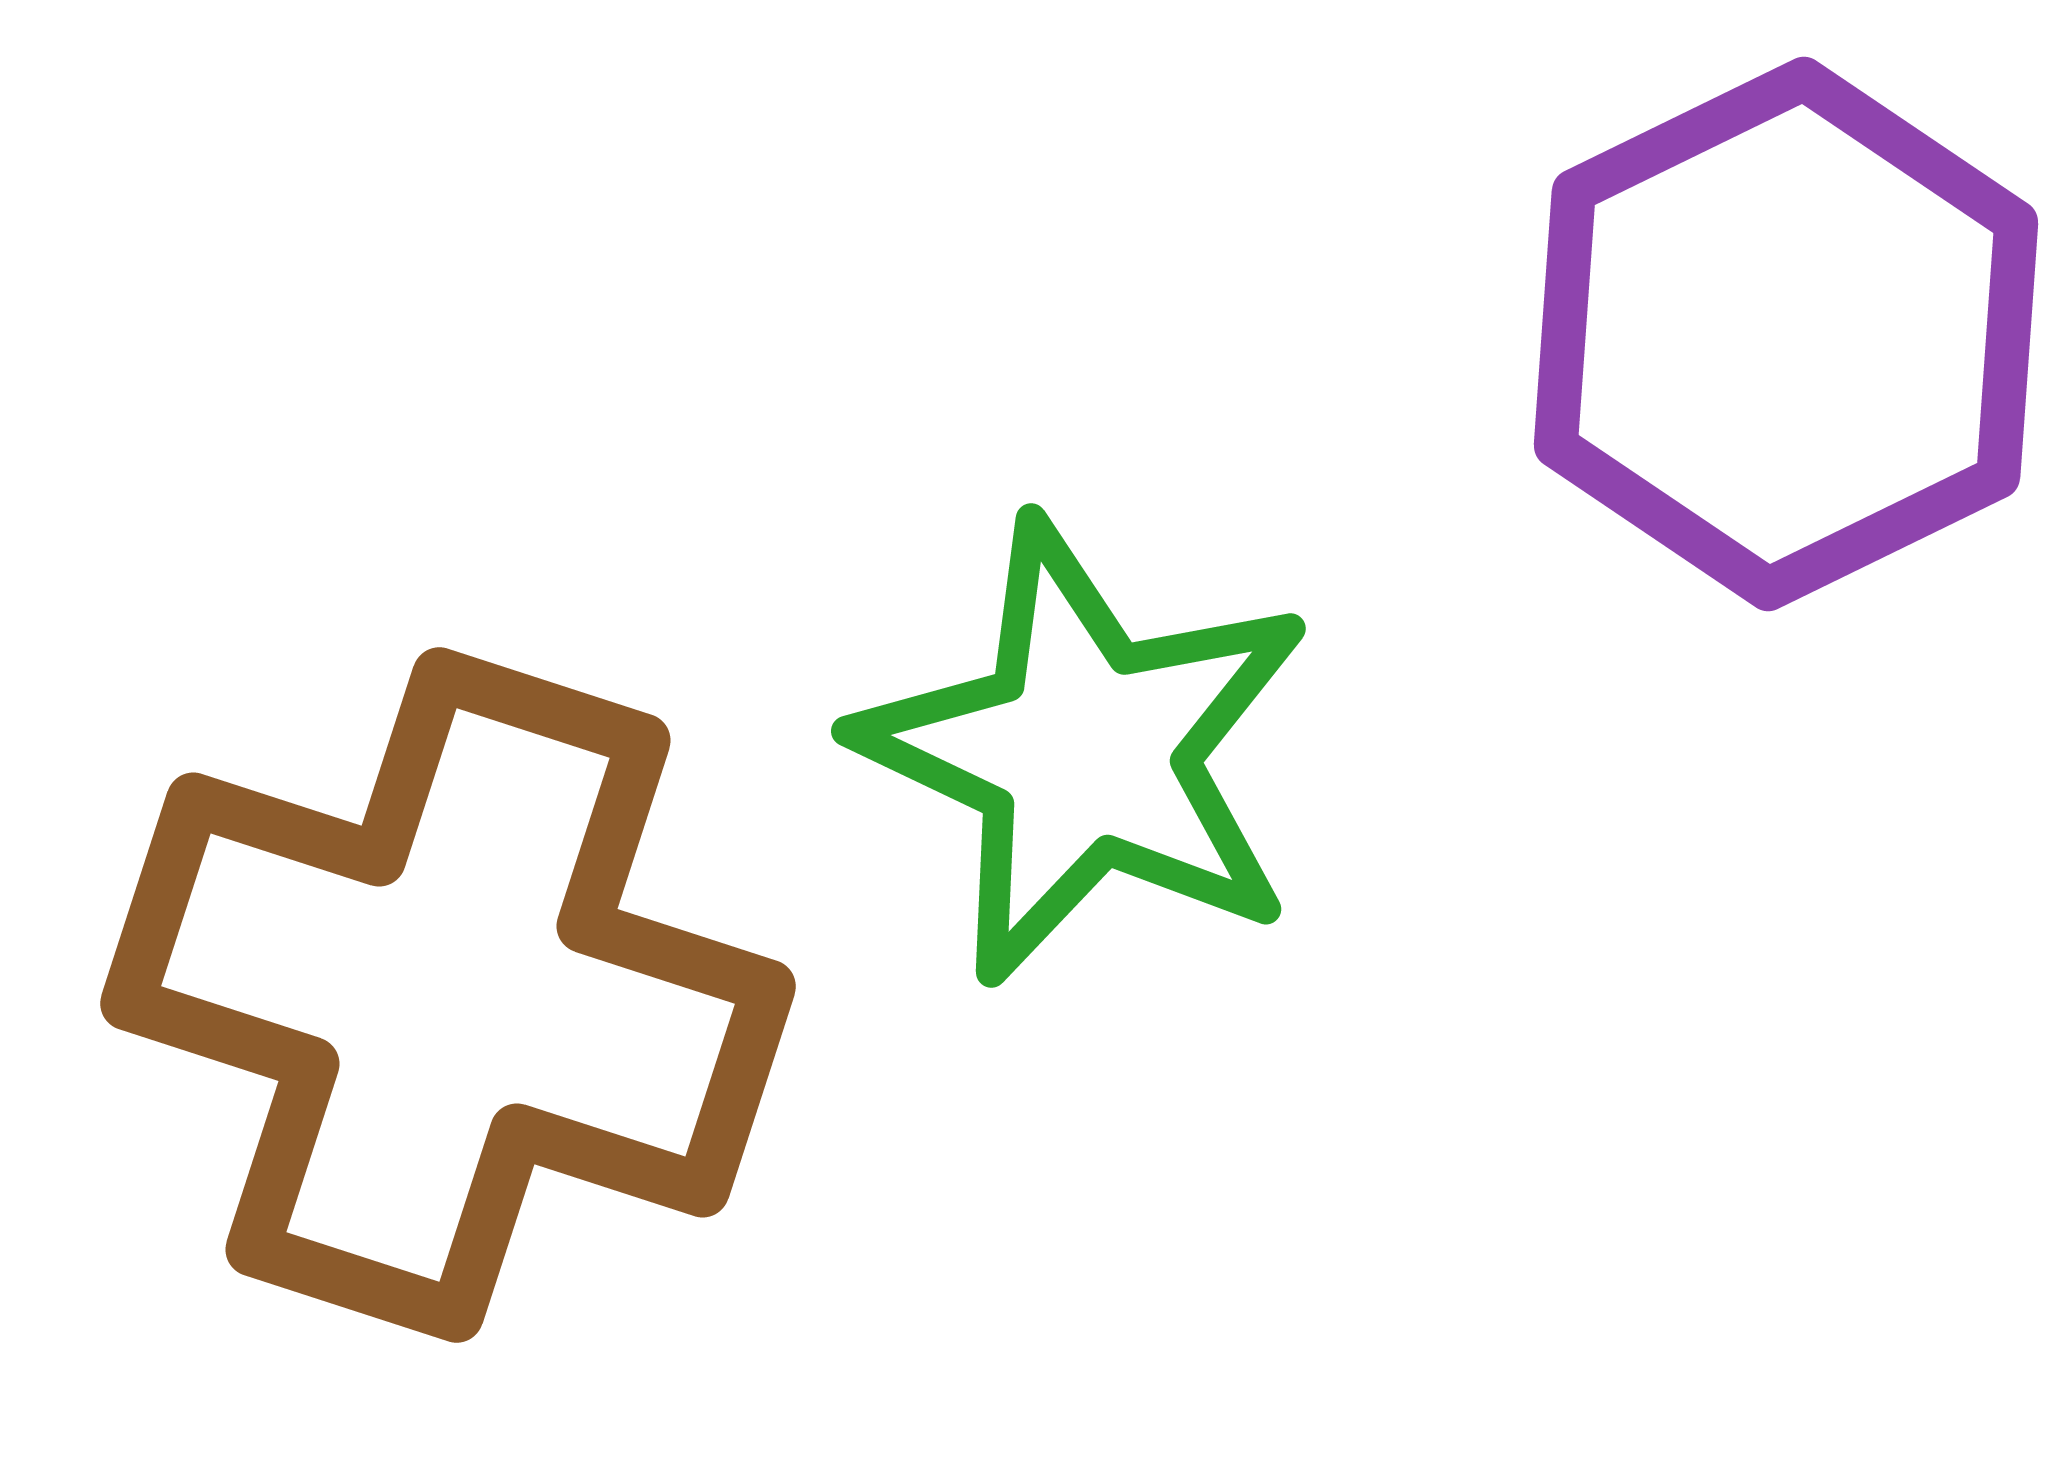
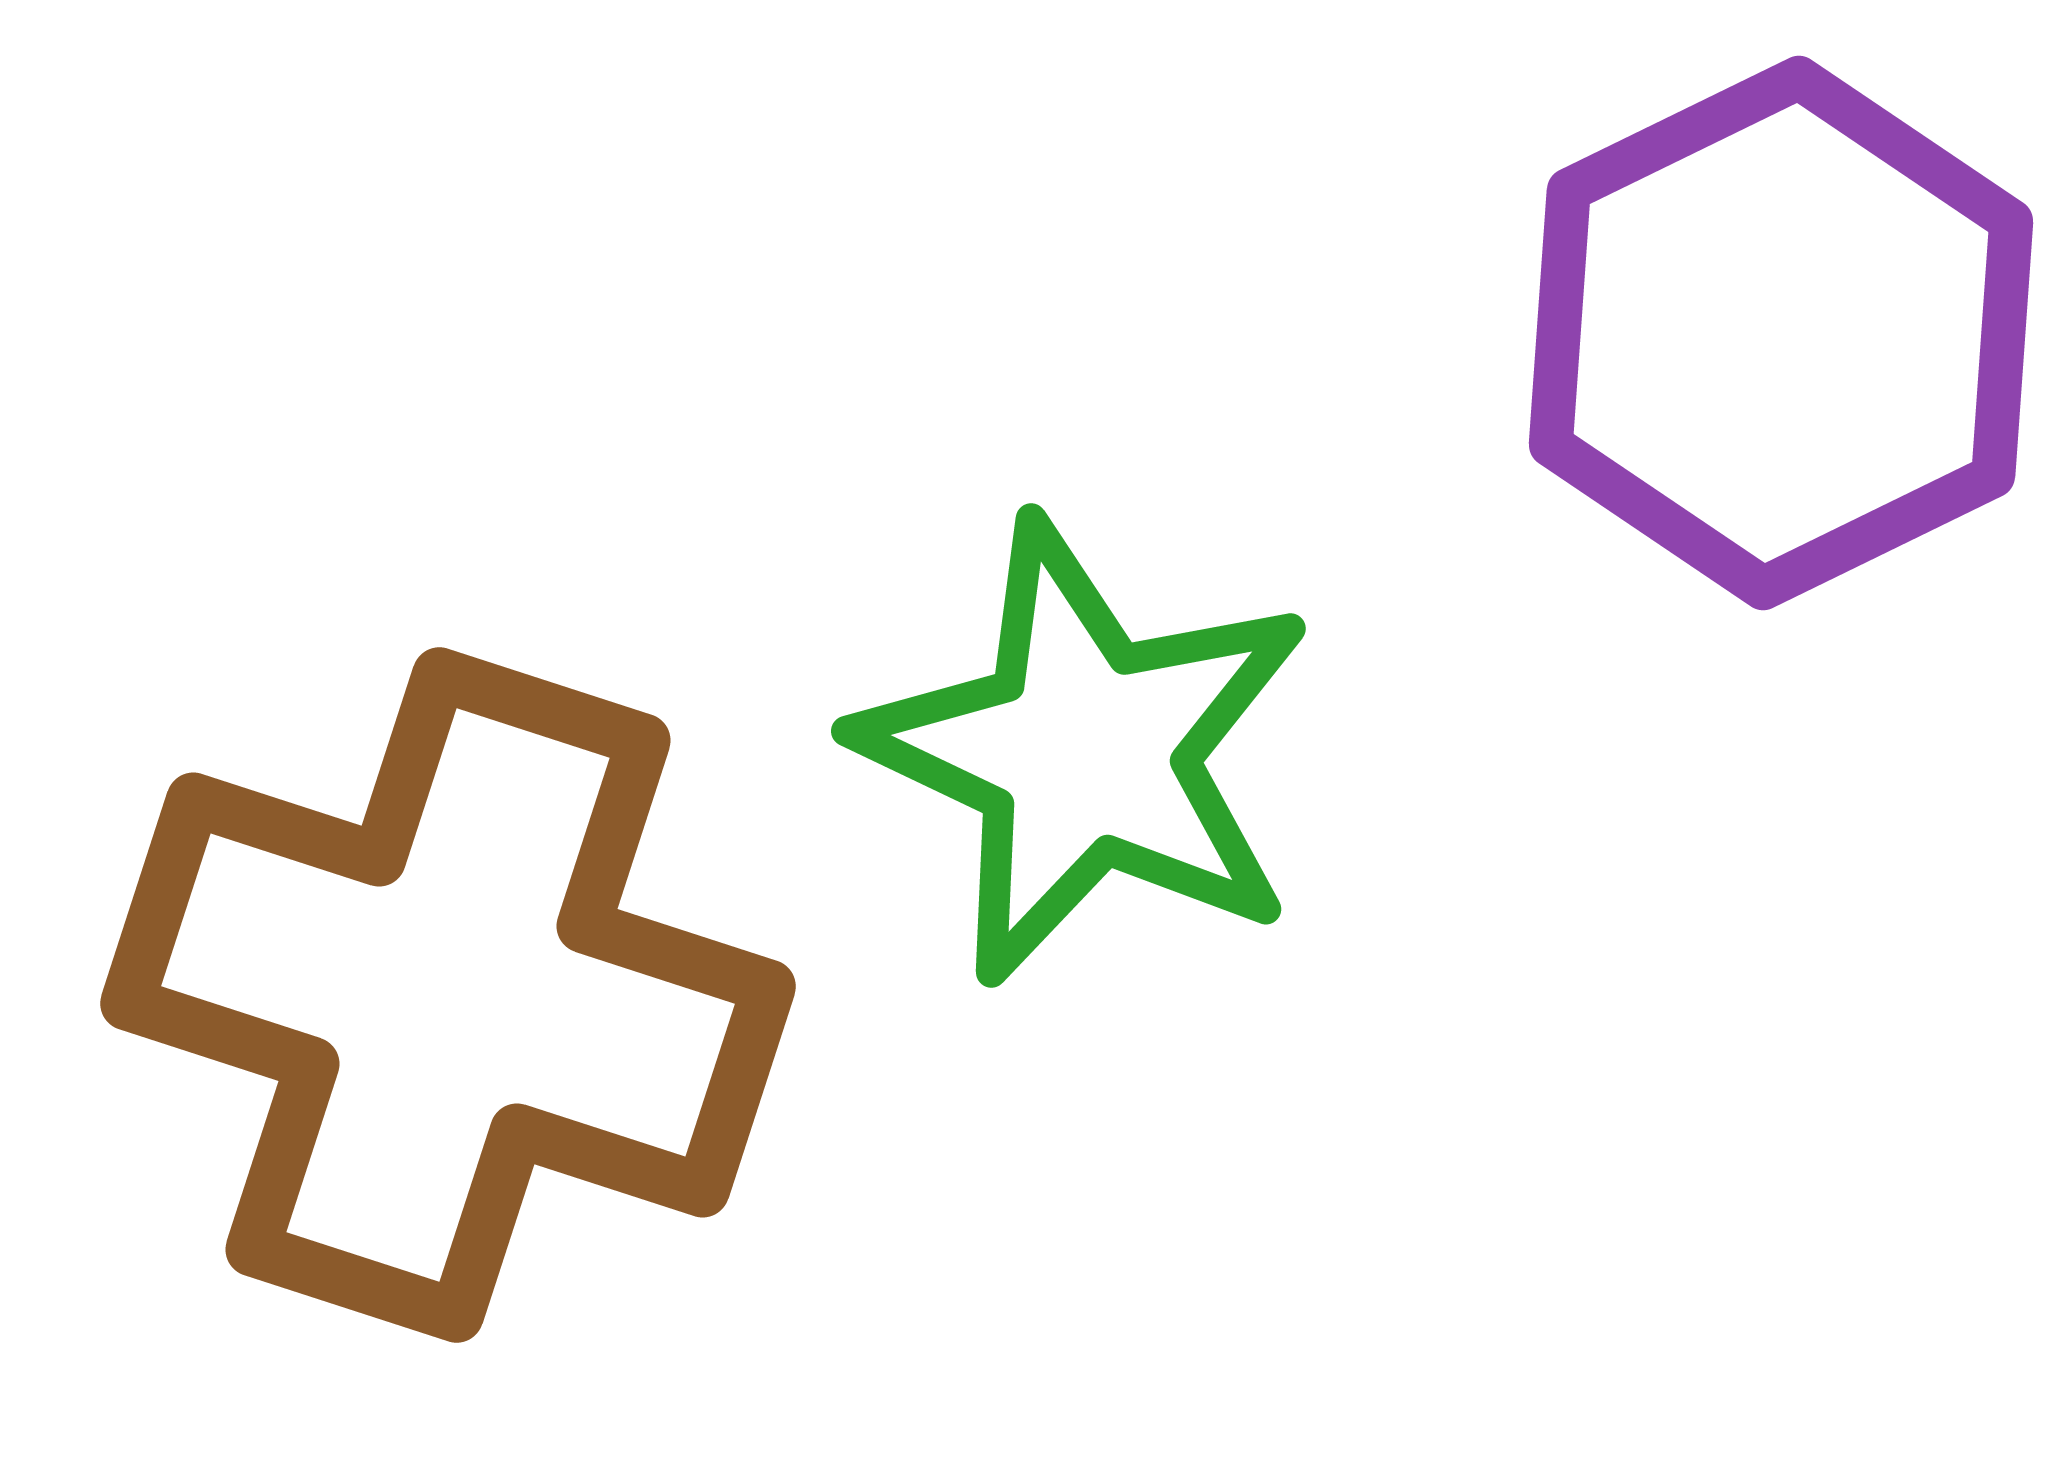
purple hexagon: moved 5 px left, 1 px up
